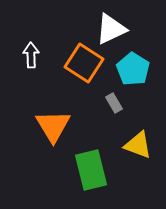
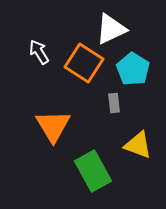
white arrow: moved 8 px right, 3 px up; rotated 30 degrees counterclockwise
gray rectangle: rotated 24 degrees clockwise
green rectangle: moved 2 px right, 1 px down; rotated 15 degrees counterclockwise
